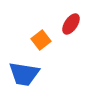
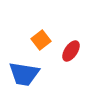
red ellipse: moved 27 px down
